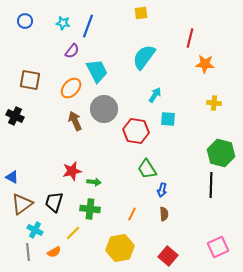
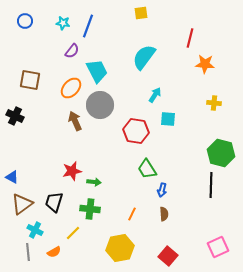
gray circle: moved 4 px left, 4 px up
